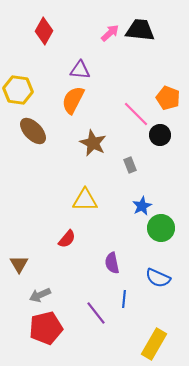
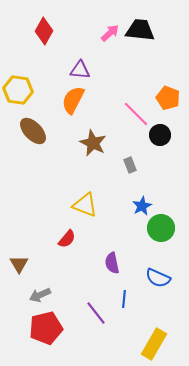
yellow triangle: moved 5 px down; rotated 20 degrees clockwise
